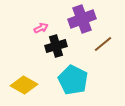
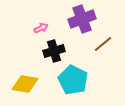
black cross: moved 2 px left, 5 px down
yellow diamond: moved 1 px right, 1 px up; rotated 20 degrees counterclockwise
